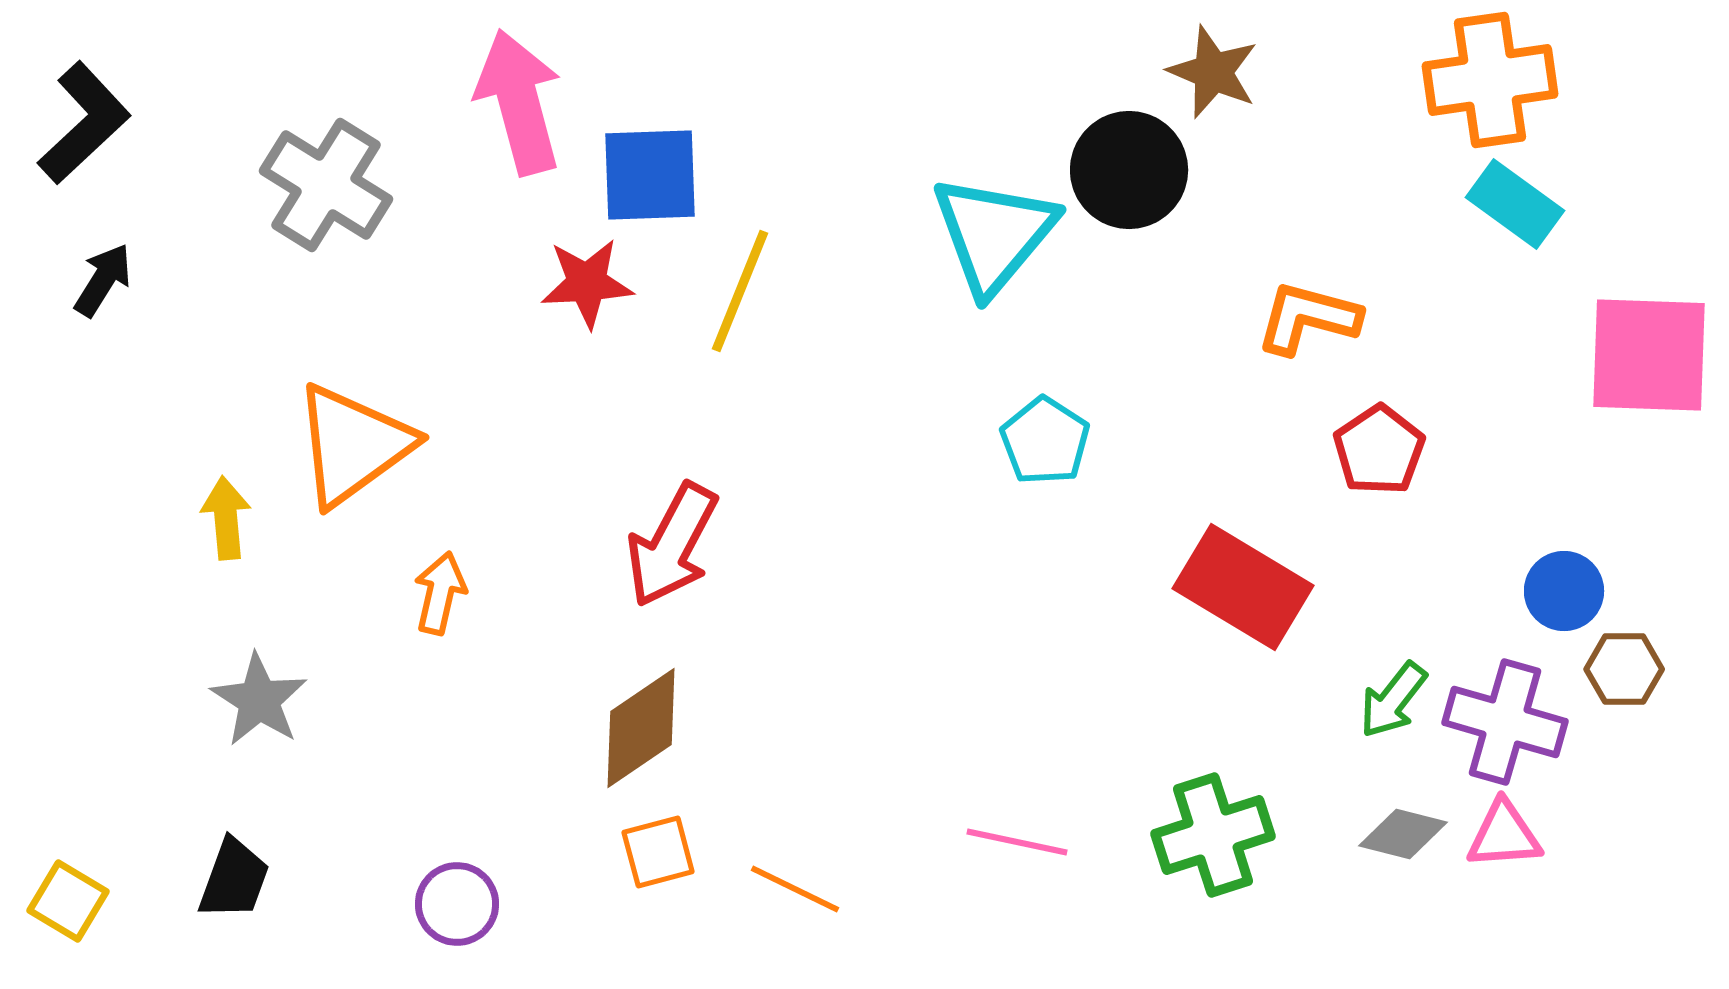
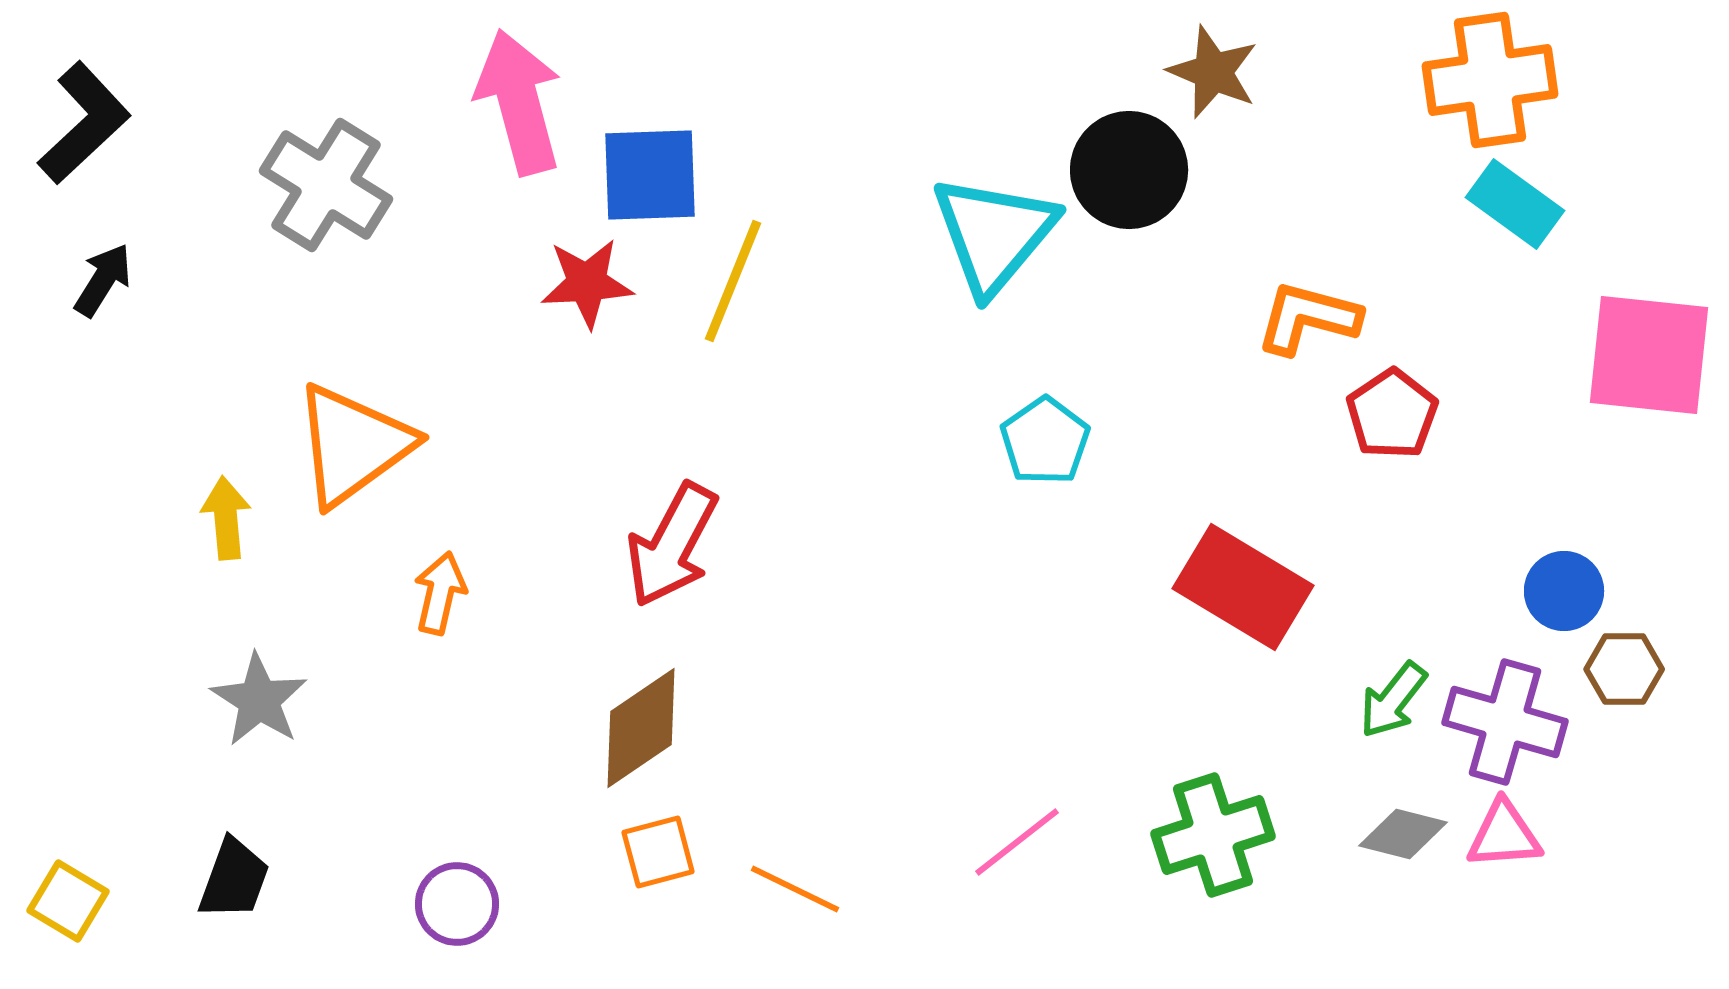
yellow line: moved 7 px left, 10 px up
pink square: rotated 4 degrees clockwise
cyan pentagon: rotated 4 degrees clockwise
red pentagon: moved 13 px right, 36 px up
pink line: rotated 50 degrees counterclockwise
